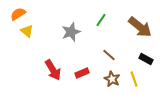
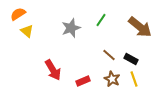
gray star: moved 4 px up
black rectangle: moved 15 px left
red rectangle: moved 1 px right, 8 px down
